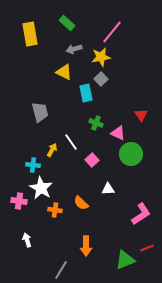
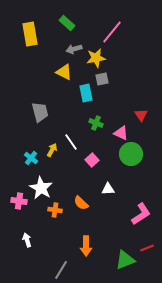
yellow star: moved 5 px left, 1 px down
gray square: moved 1 px right; rotated 32 degrees clockwise
pink triangle: moved 3 px right
cyan cross: moved 2 px left, 7 px up; rotated 32 degrees clockwise
